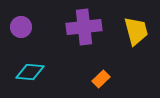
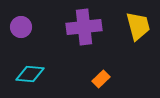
yellow trapezoid: moved 2 px right, 5 px up
cyan diamond: moved 2 px down
